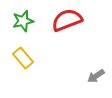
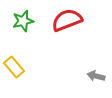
yellow rectangle: moved 9 px left, 9 px down
gray arrow: rotated 48 degrees clockwise
